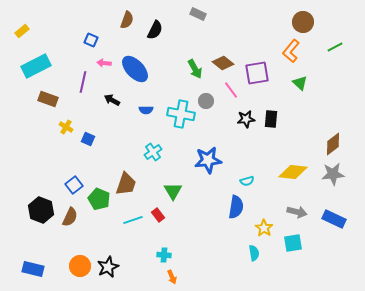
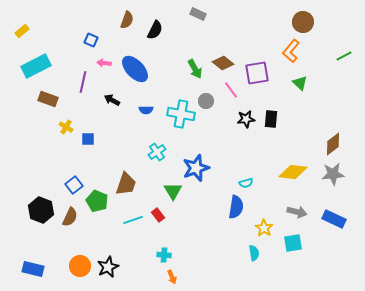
green line at (335, 47): moved 9 px right, 9 px down
blue square at (88, 139): rotated 24 degrees counterclockwise
cyan cross at (153, 152): moved 4 px right
blue star at (208, 160): moved 12 px left, 8 px down; rotated 12 degrees counterclockwise
cyan semicircle at (247, 181): moved 1 px left, 2 px down
green pentagon at (99, 199): moved 2 px left, 2 px down
